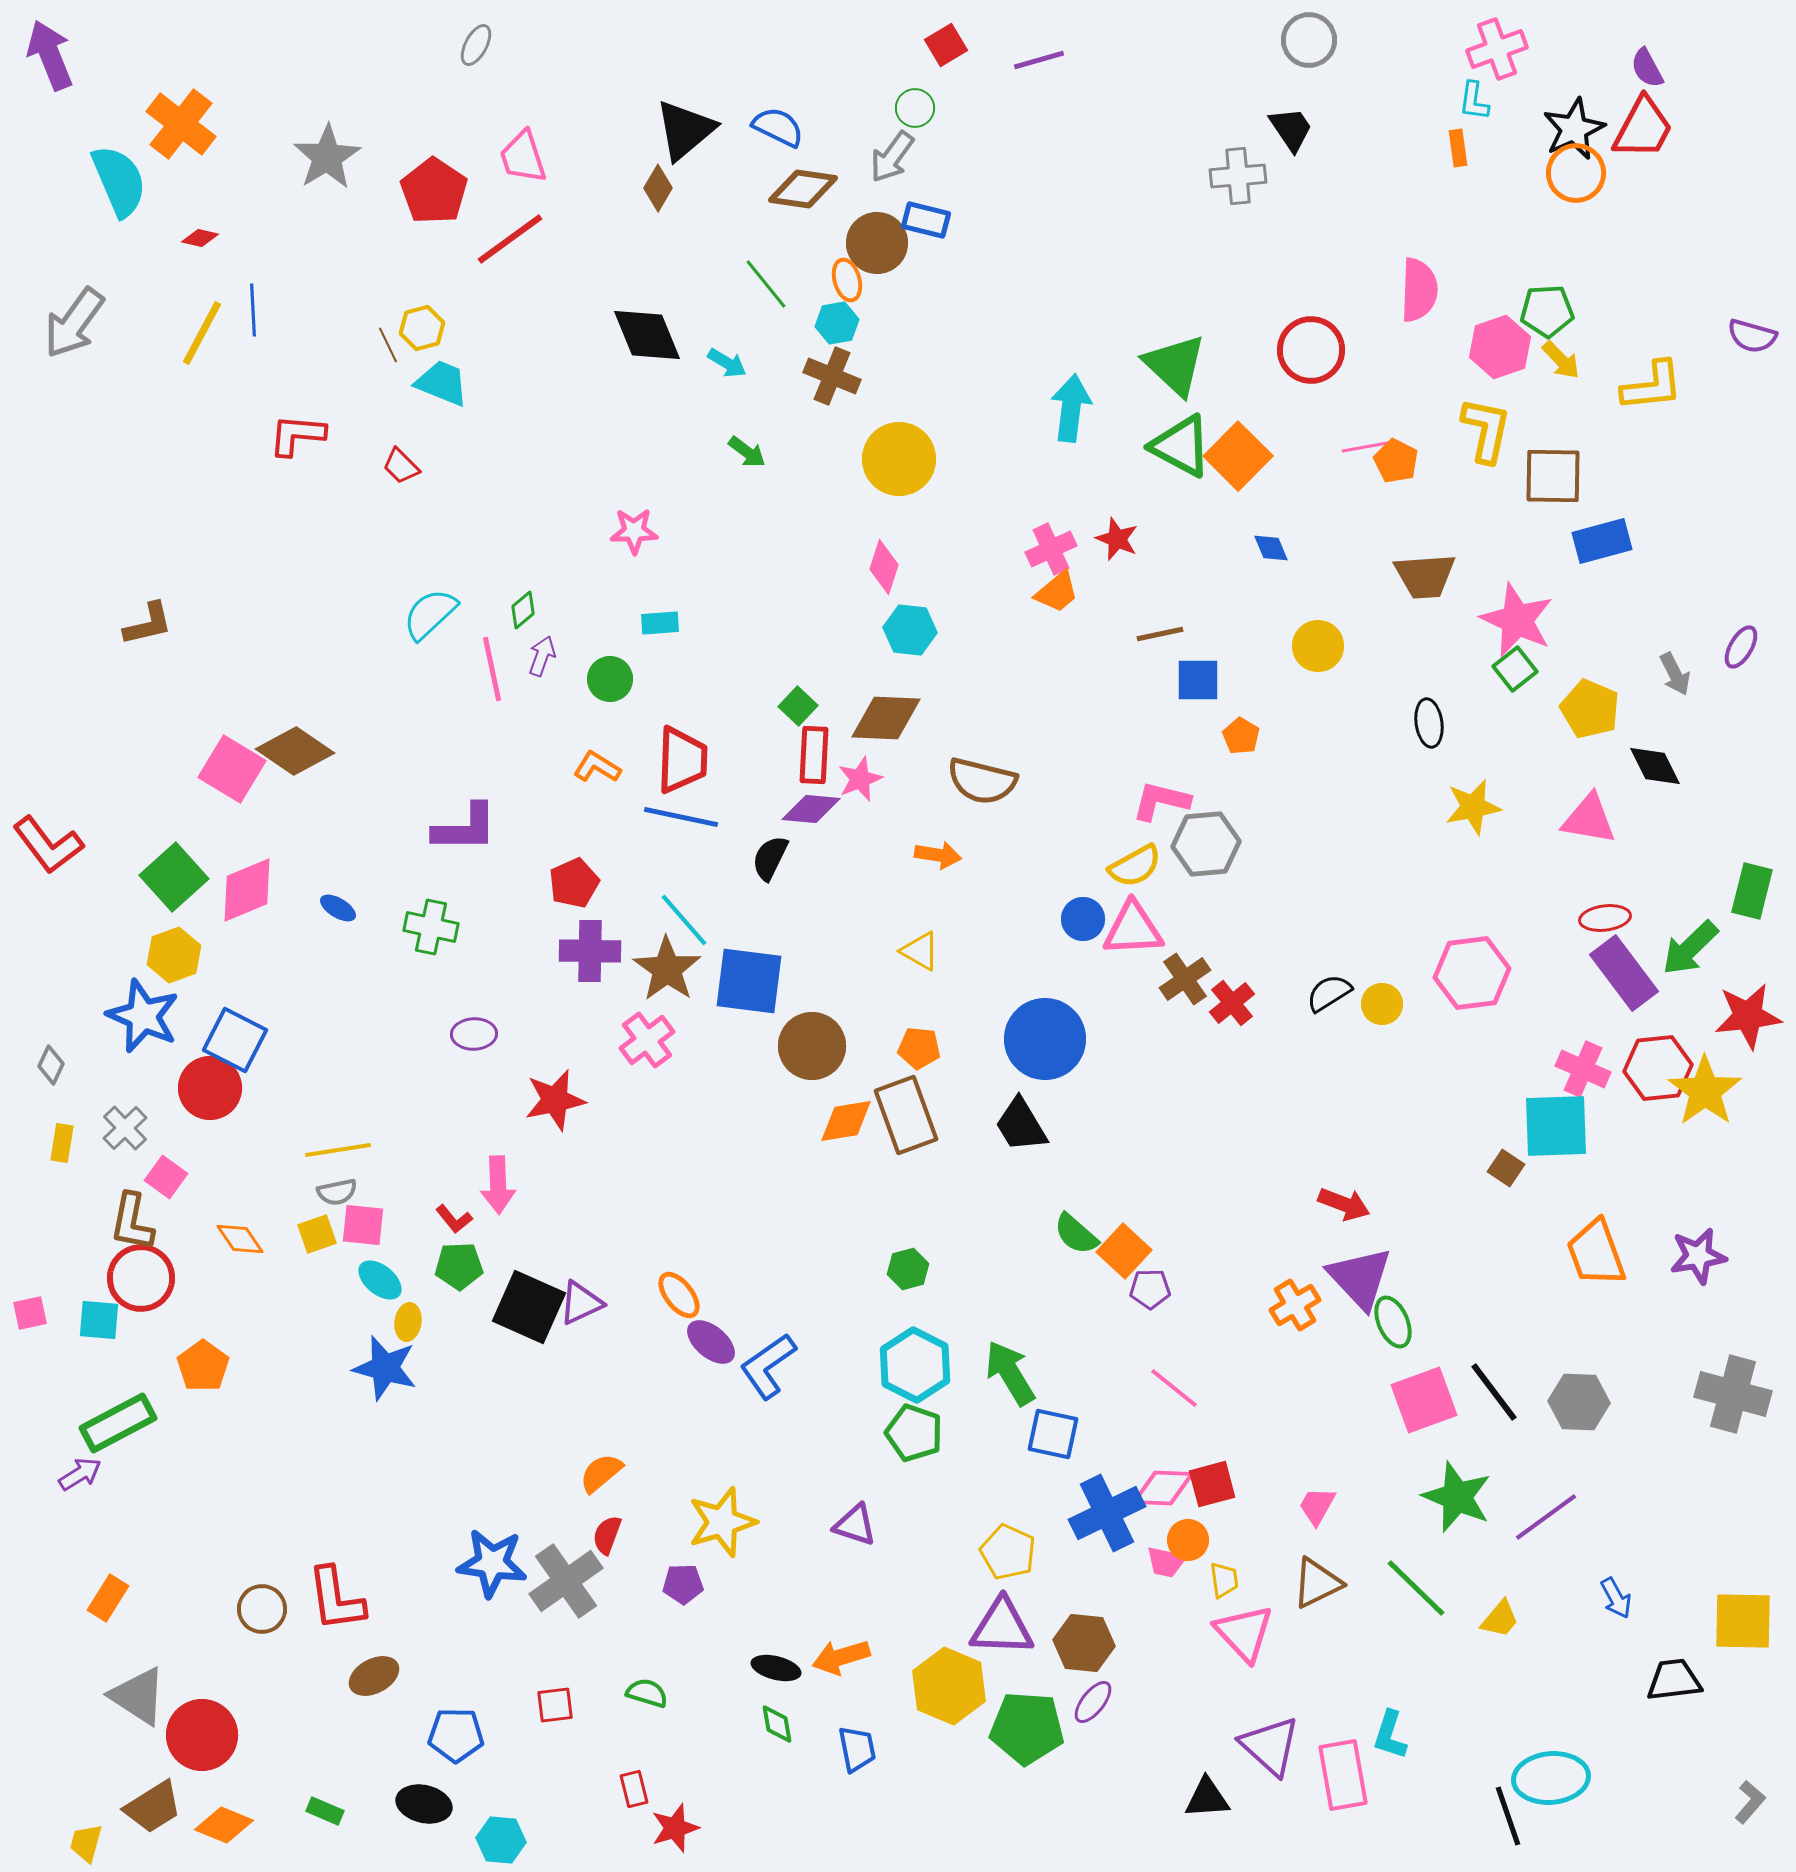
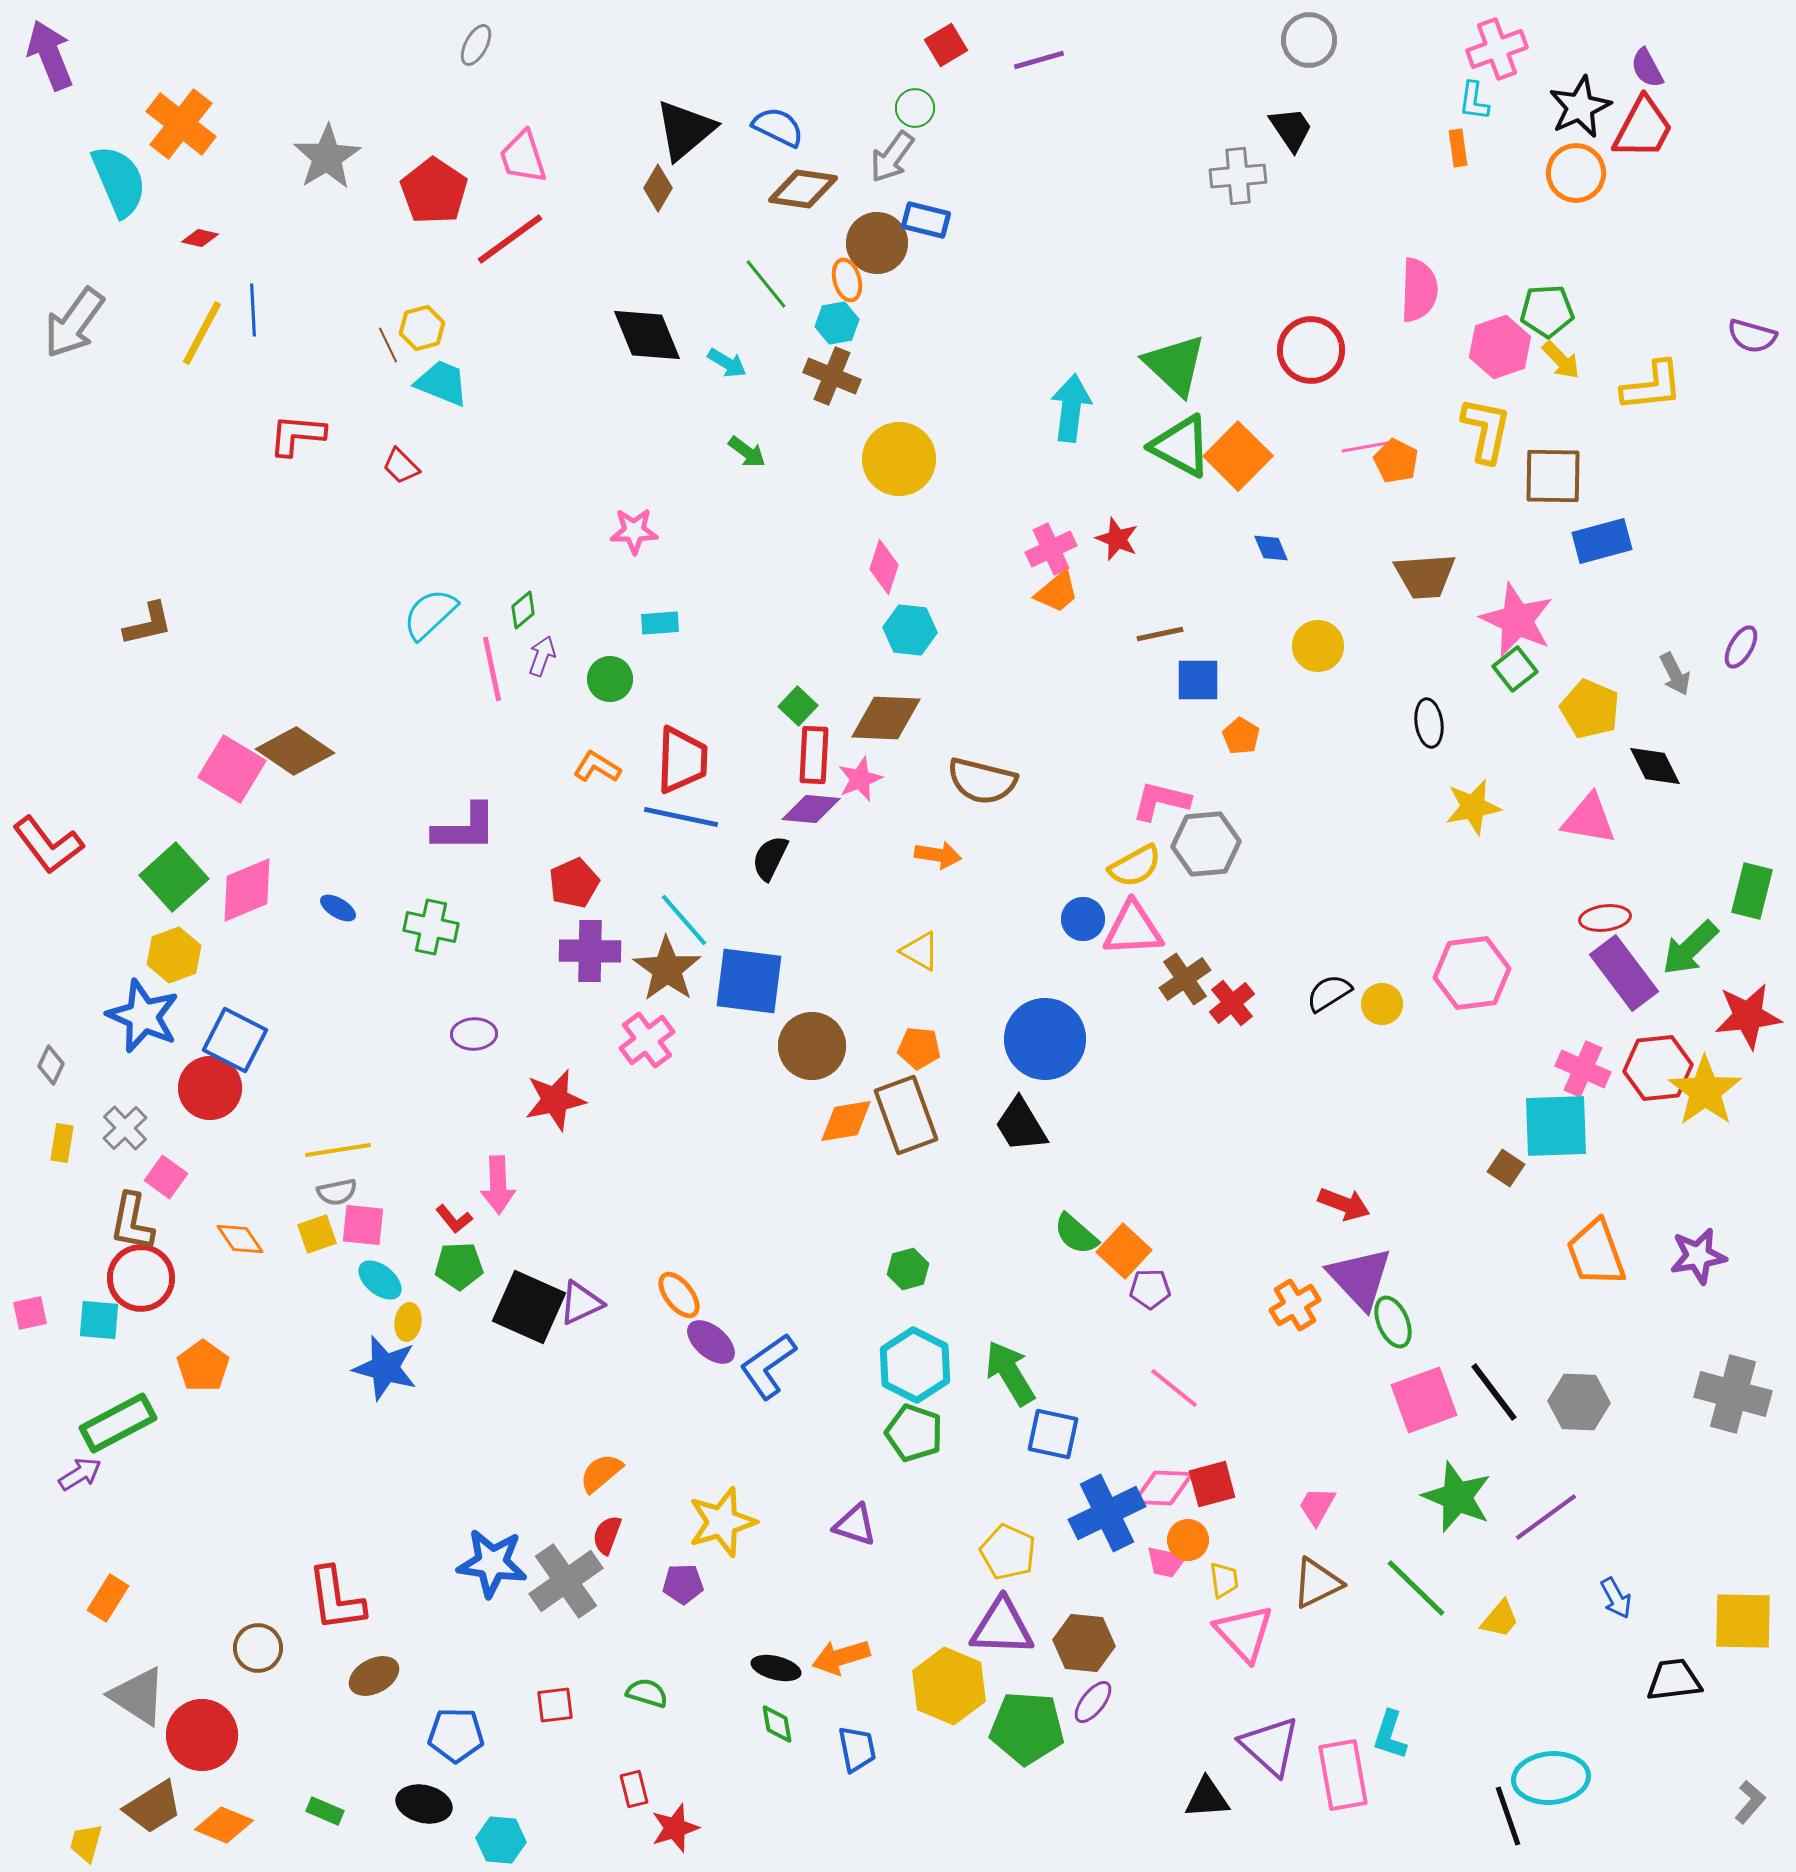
black star at (1574, 129): moved 6 px right, 22 px up
brown circle at (262, 1609): moved 4 px left, 39 px down
